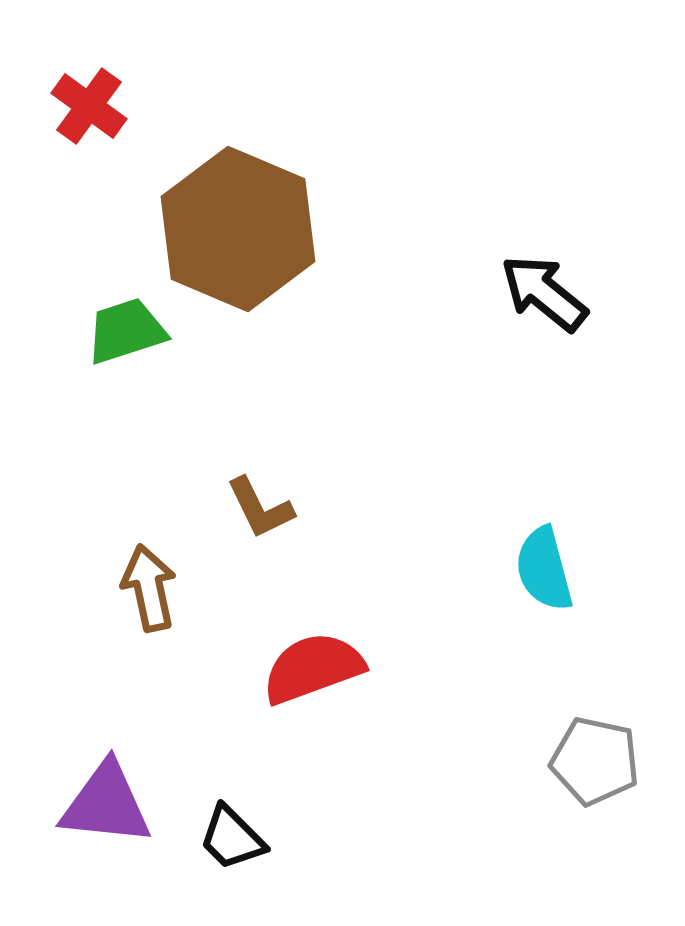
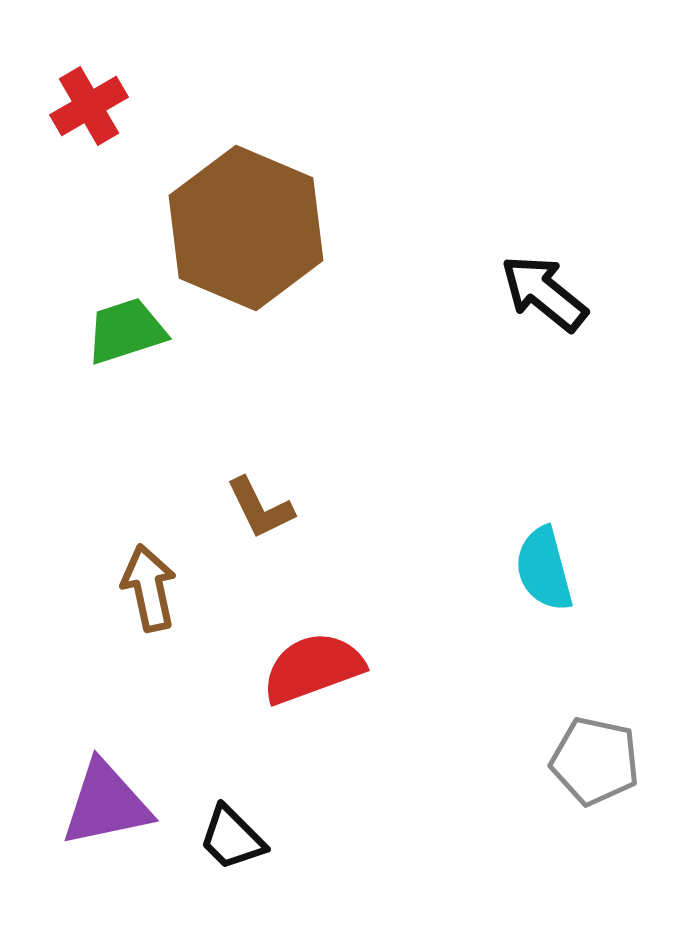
red cross: rotated 24 degrees clockwise
brown hexagon: moved 8 px right, 1 px up
purple triangle: rotated 18 degrees counterclockwise
